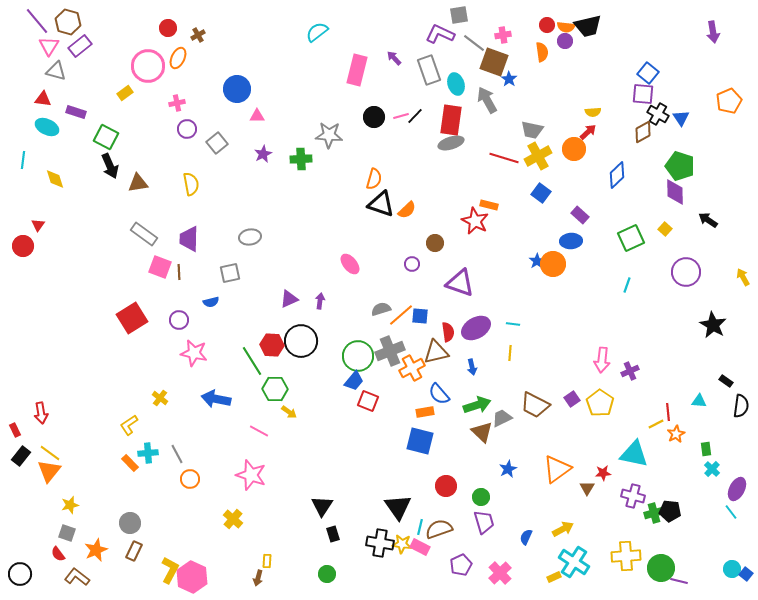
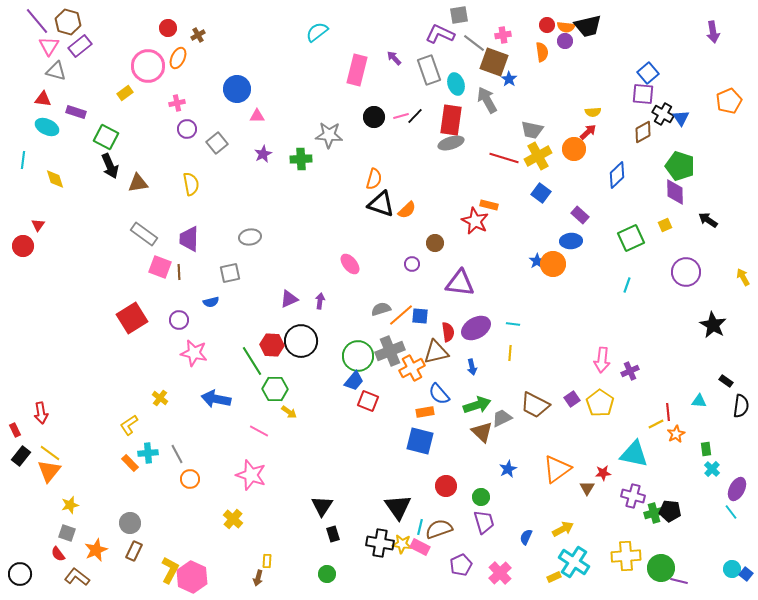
blue square at (648, 73): rotated 10 degrees clockwise
black cross at (658, 114): moved 5 px right
yellow square at (665, 229): moved 4 px up; rotated 24 degrees clockwise
purple triangle at (460, 283): rotated 12 degrees counterclockwise
